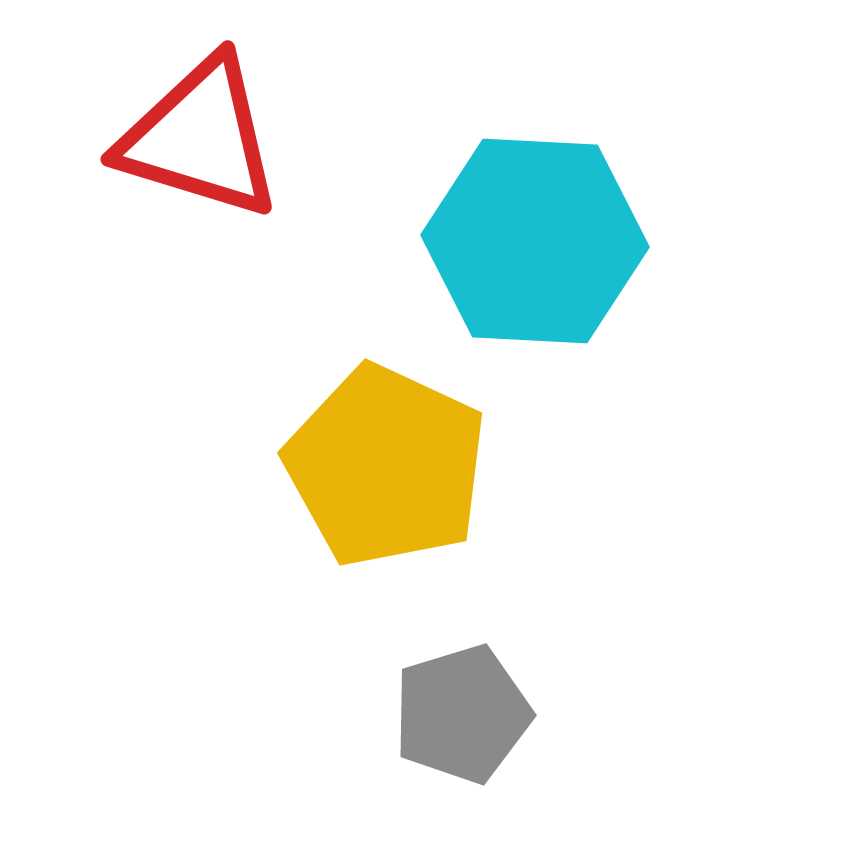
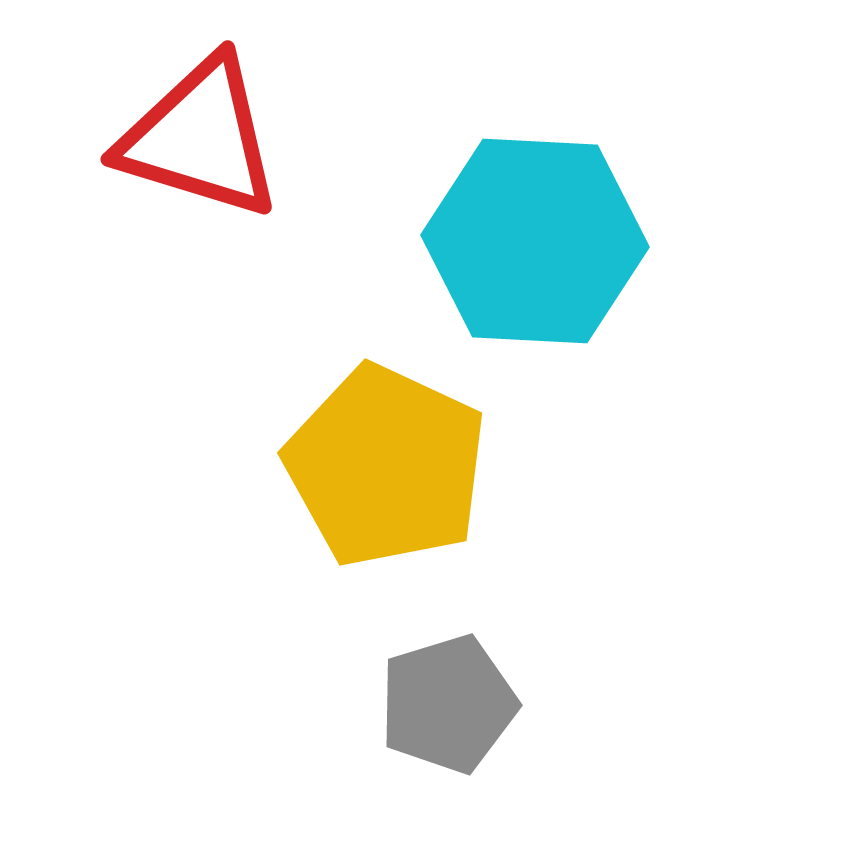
gray pentagon: moved 14 px left, 10 px up
